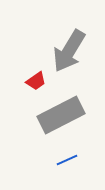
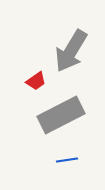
gray arrow: moved 2 px right
blue line: rotated 15 degrees clockwise
